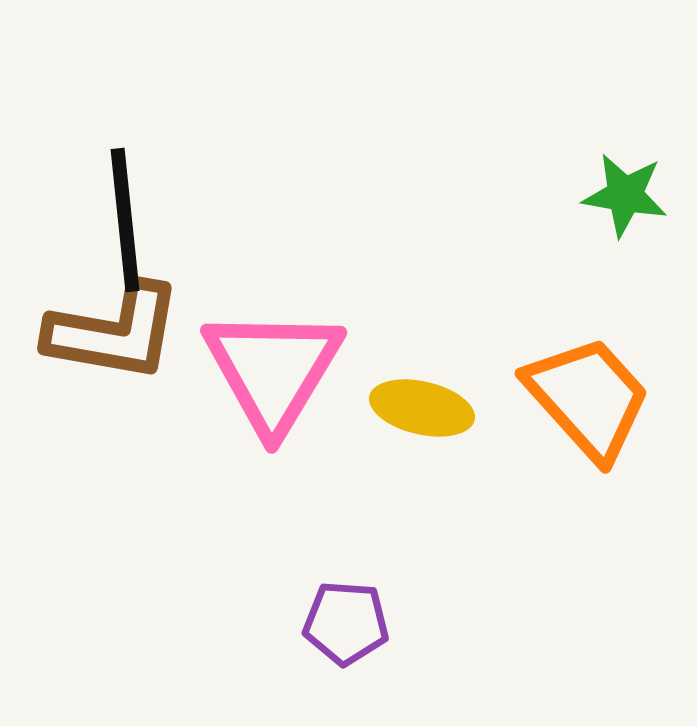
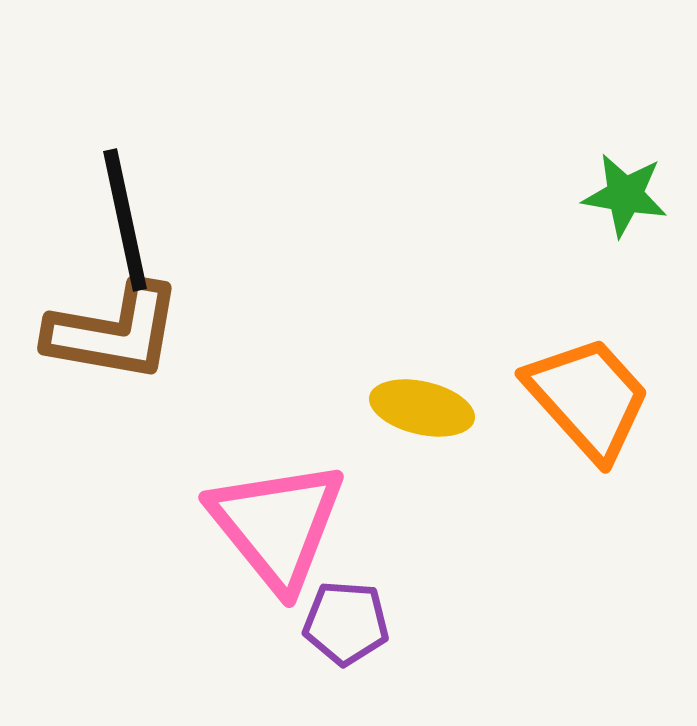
black line: rotated 6 degrees counterclockwise
pink triangle: moved 4 px right, 155 px down; rotated 10 degrees counterclockwise
